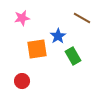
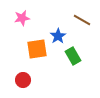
brown line: moved 2 px down
red circle: moved 1 px right, 1 px up
